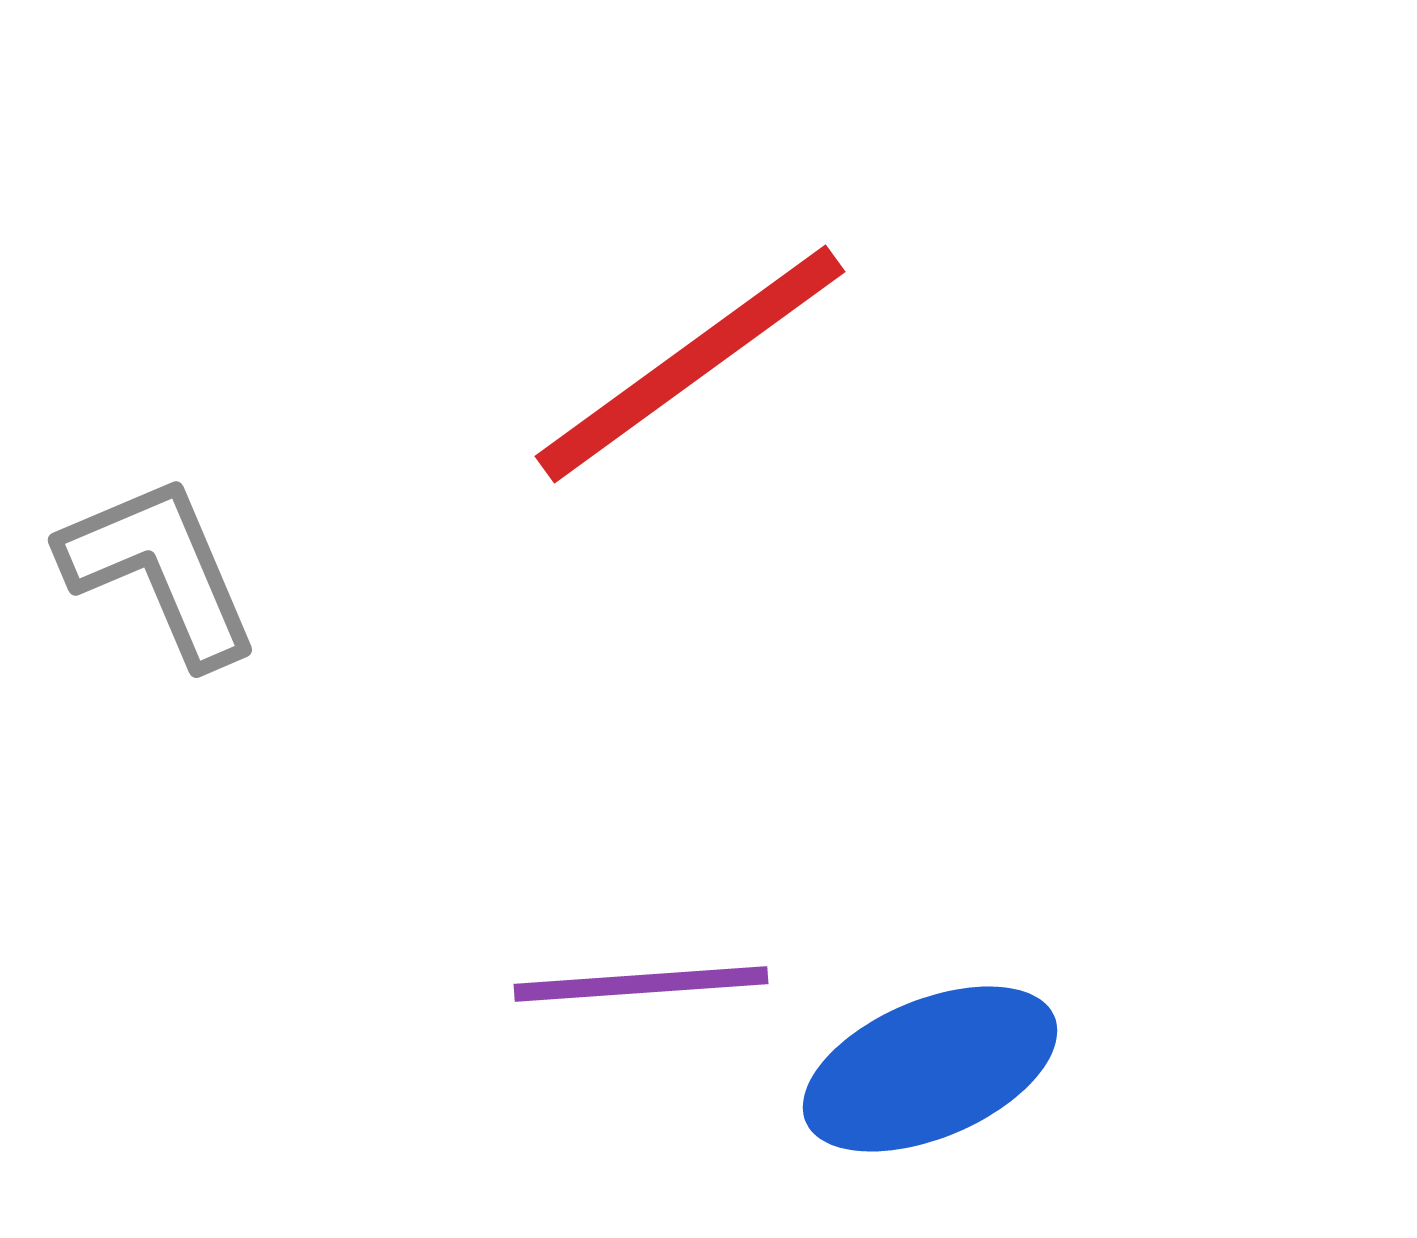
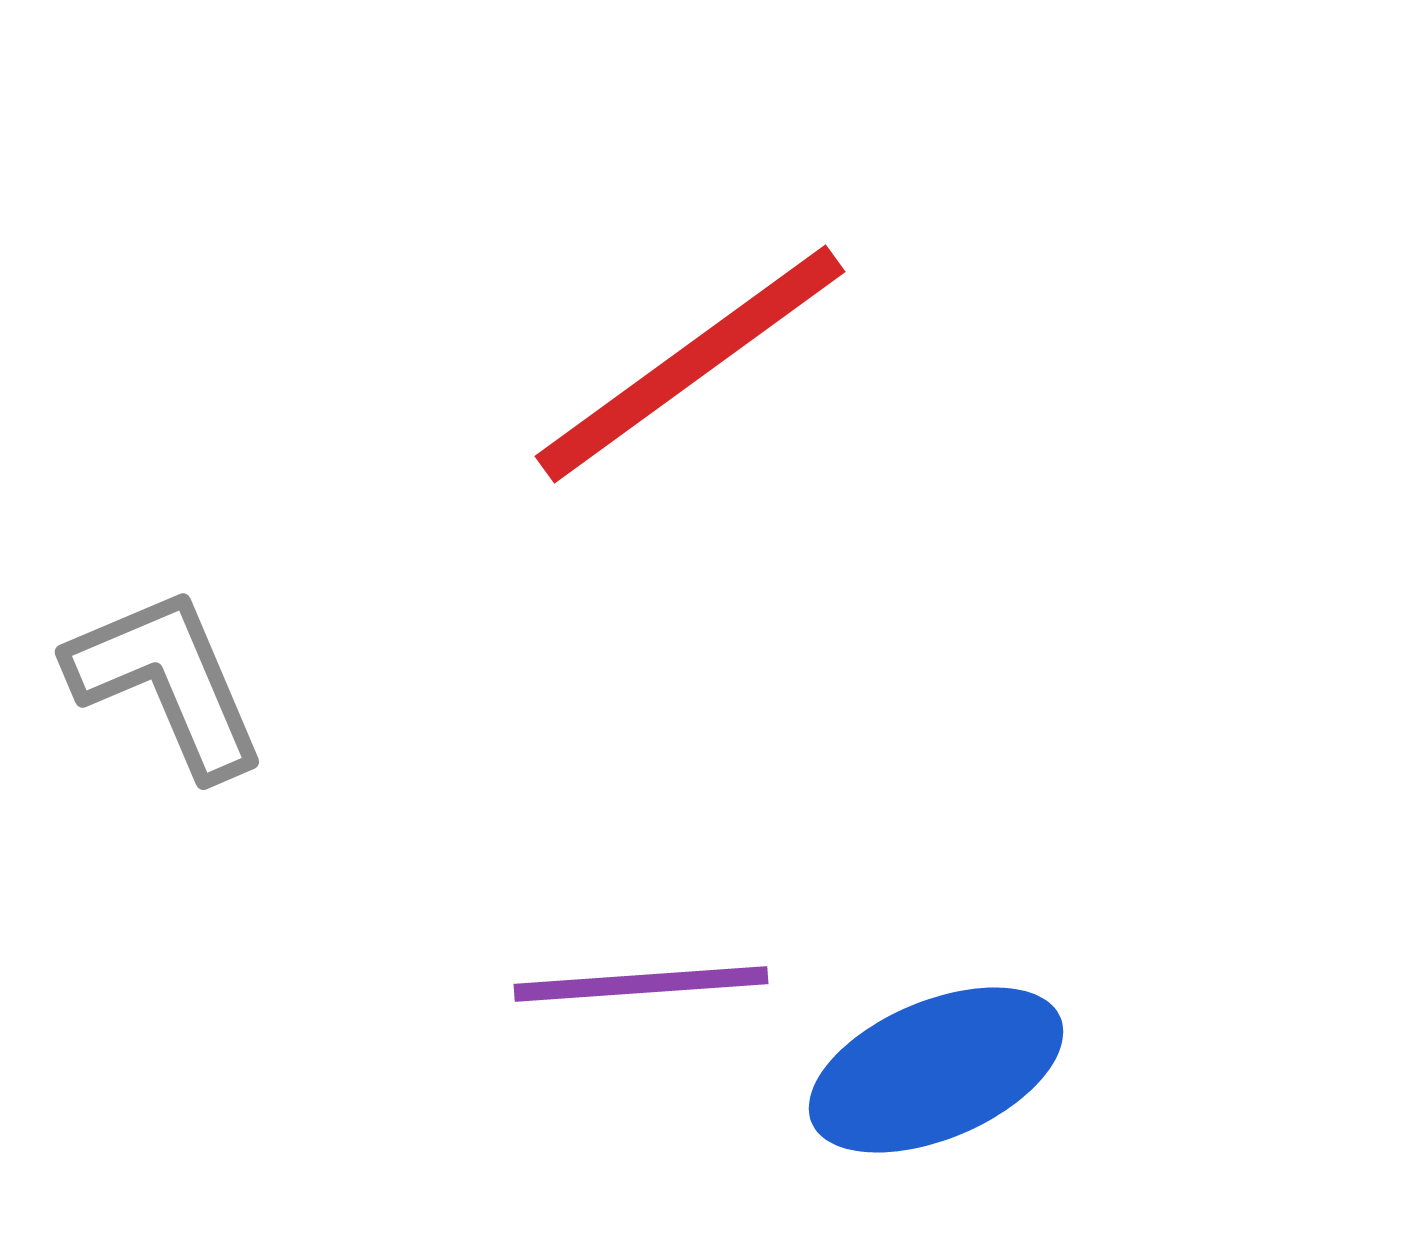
gray L-shape: moved 7 px right, 112 px down
blue ellipse: moved 6 px right, 1 px down
